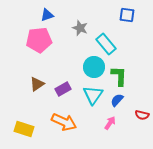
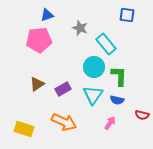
blue semicircle: rotated 120 degrees counterclockwise
